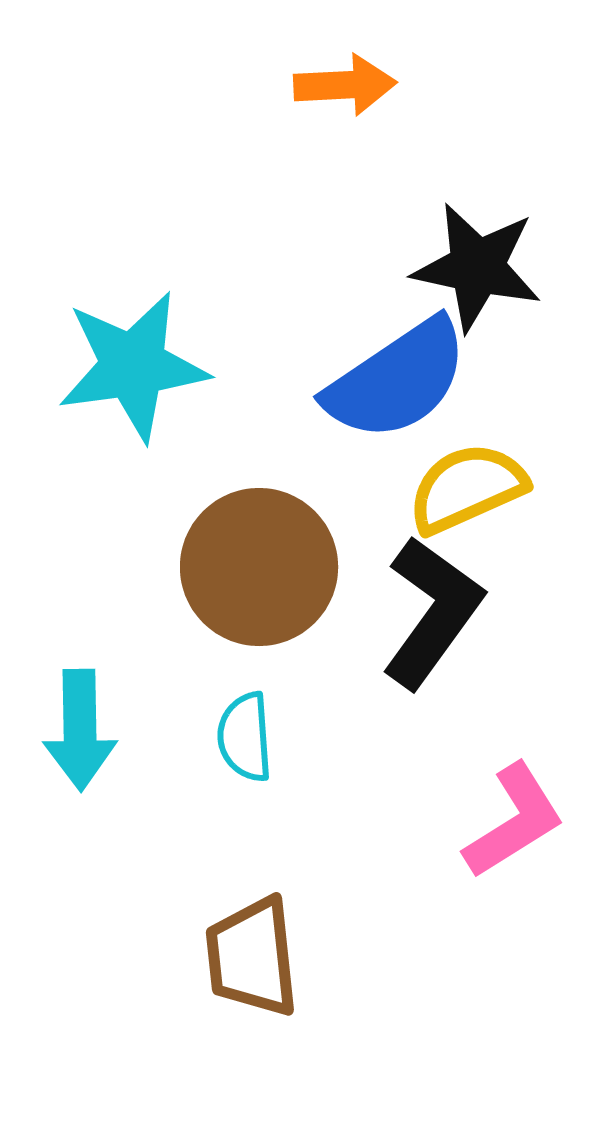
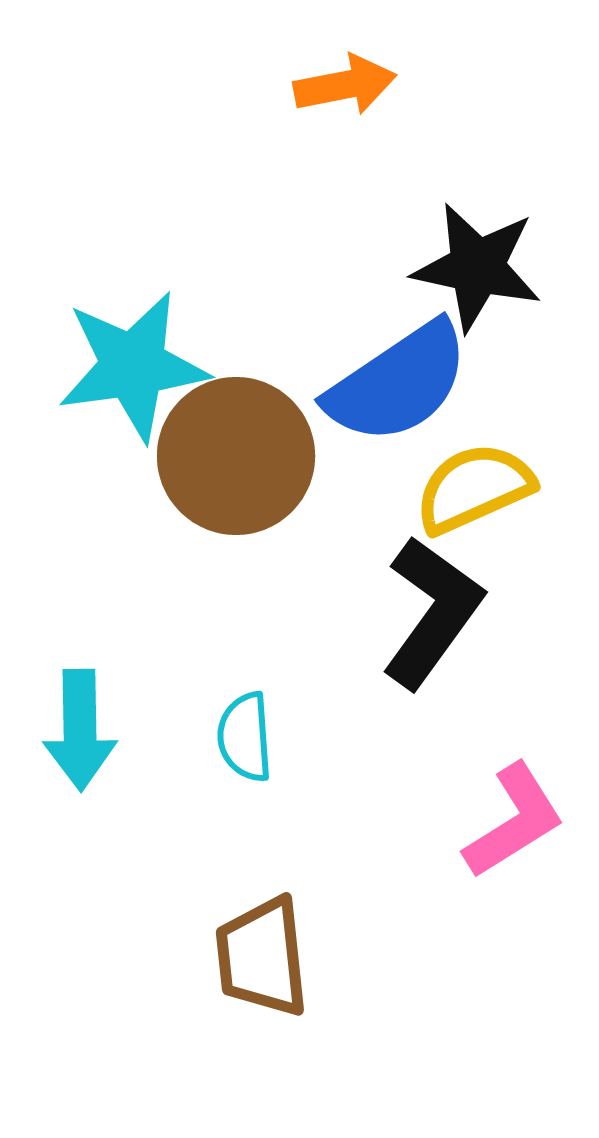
orange arrow: rotated 8 degrees counterclockwise
blue semicircle: moved 1 px right, 3 px down
yellow semicircle: moved 7 px right
brown circle: moved 23 px left, 111 px up
brown trapezoid: moved 10 px right
